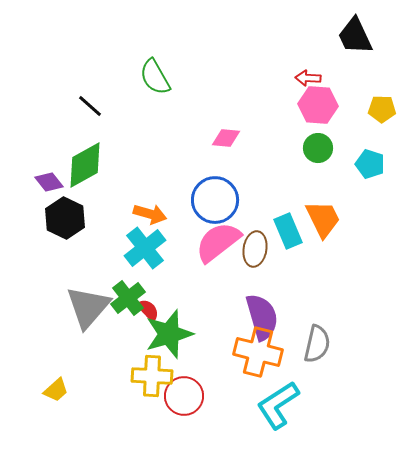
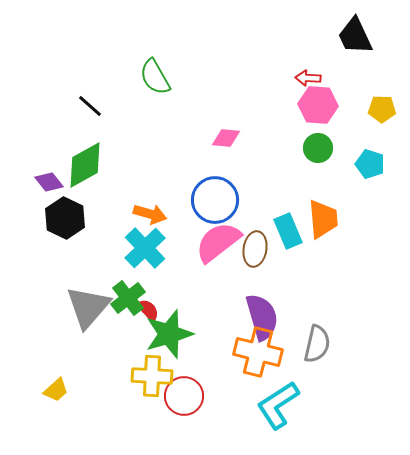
orange trapezoid: rotated 21 degrees clockwise
cyan cross: rotated 6 degrees counterclockwise
